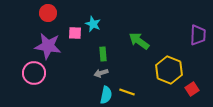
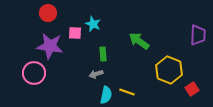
purple star: moved 2 px right
gray arrow: moved 5 px left, 1 px down
